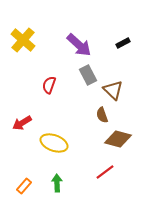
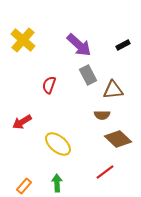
black rectangle: moved 2 px down
brown triangle: rotated 50 degrees counterclockwise
brown semicircle: rotated 70 degrees counterclockwise
red arrow: moved 1 px up
brown diamond: rotated 28 degrees clockwise
yellow ellipse: moved 4 px right, 1 px down; rotated 20 degrees clockwise
